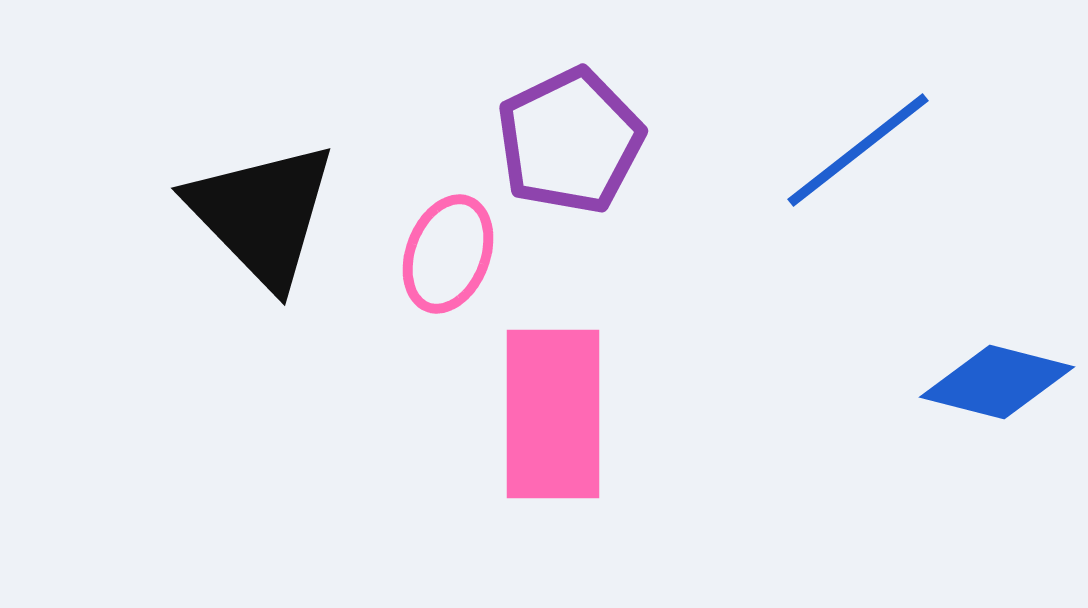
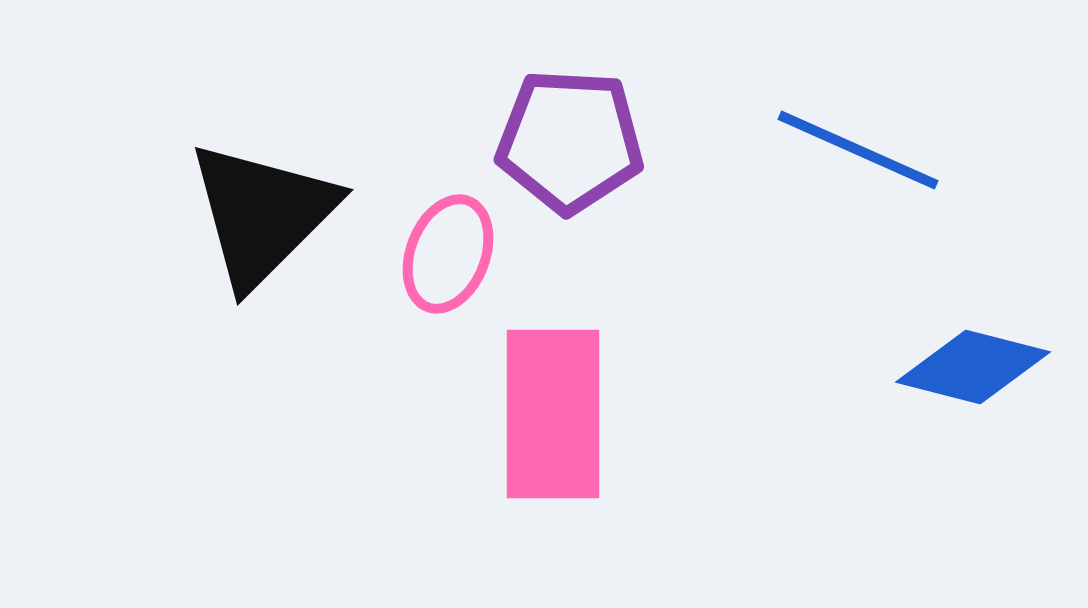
purple pentagon: rotated 29 degrees clockwise
blue line: rotated 62 degrees clockwise
black triangle: rotated 29 degrees clockwise
blue diamond: moved 24 px left, 15 px up
